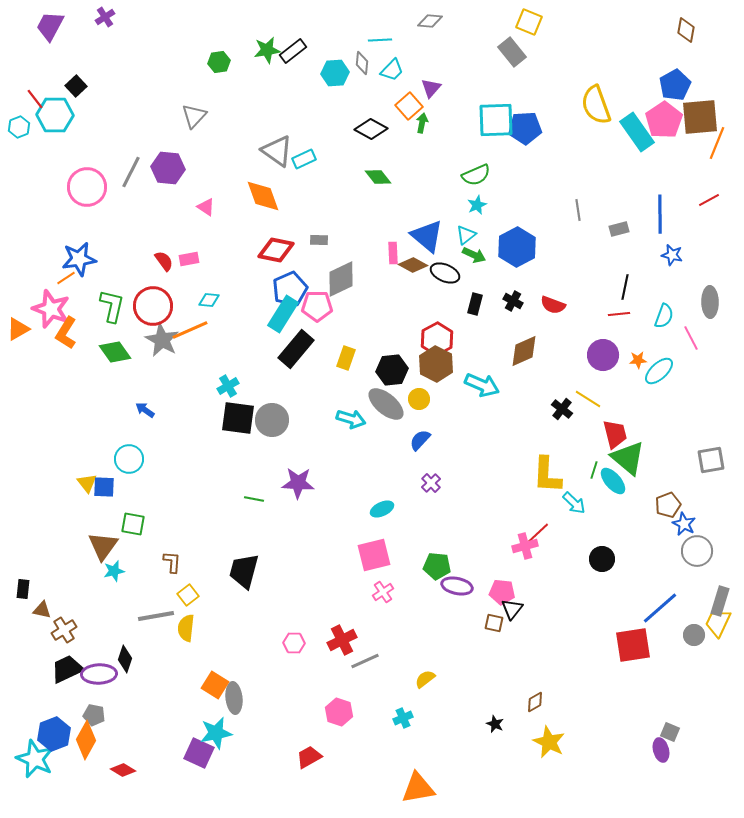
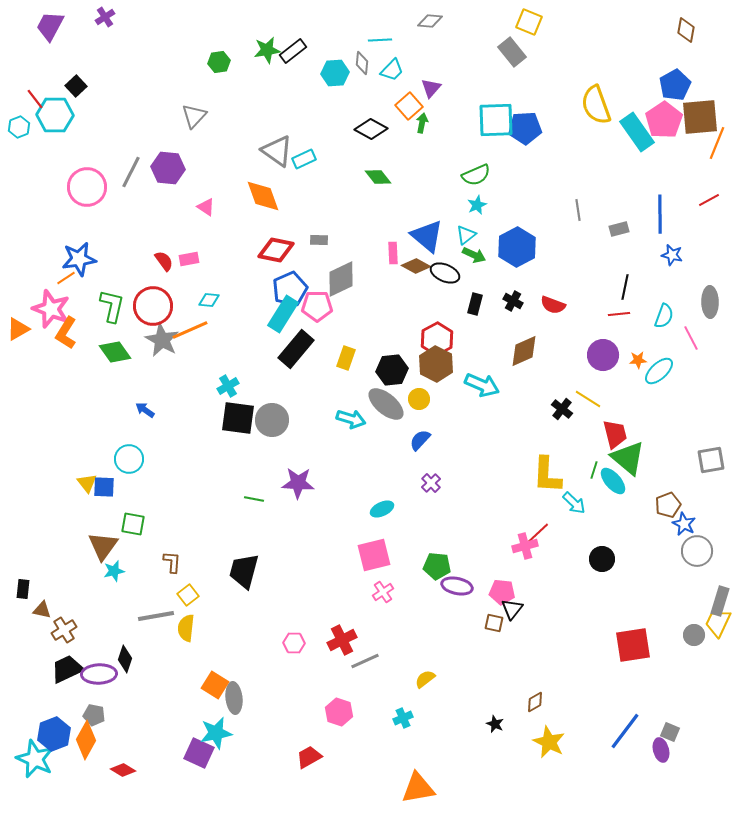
brown diamond at (413, 265): moved 3 px right, 1 px down
blue line at (660, 608): moved 35 px left, 123 px down; rotated 12 degrees counterclockwise
